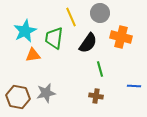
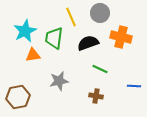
black semicircle: rotated 145 degrees counterclockwise
green line: rotated 49 degrees counterclockwise
gray star: moved 13 px right, 12 px up
brown hexagon: rotated 20 degrees counterclockwise
